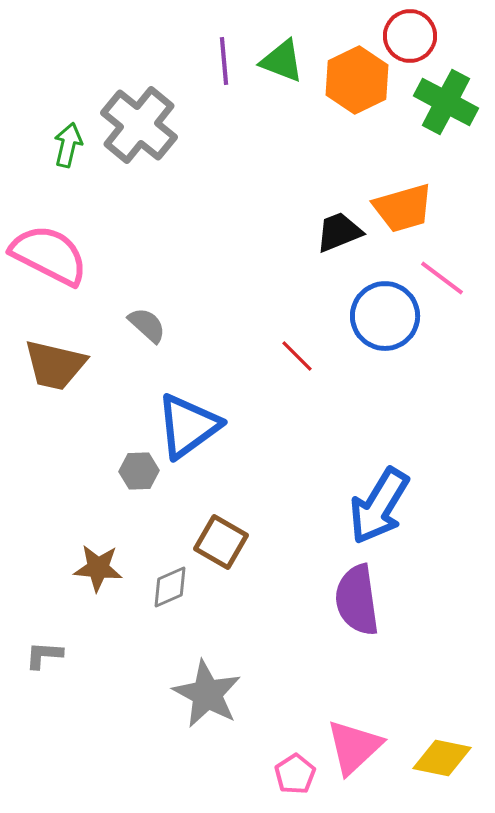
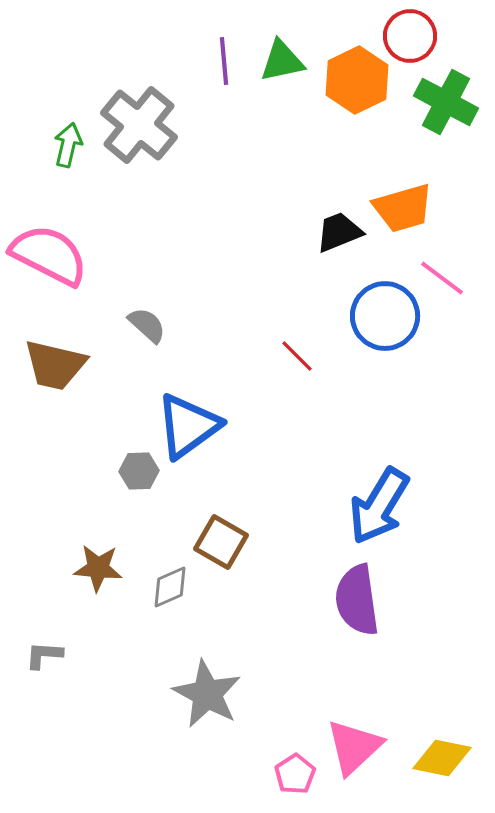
green triangle: rotated 33 degrees counterclockwise
